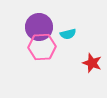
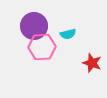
purple circle: moved 5 px left, 1 px up
